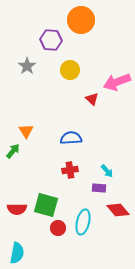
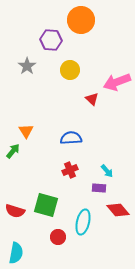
red cross: rotated 14 degrees counterclockwise
red semicircle: moved 2 px left, 2 px down; rotated 18 degrees clockwise
red circle: moved 9 px down
cyan semicircle: moved 1 px left
